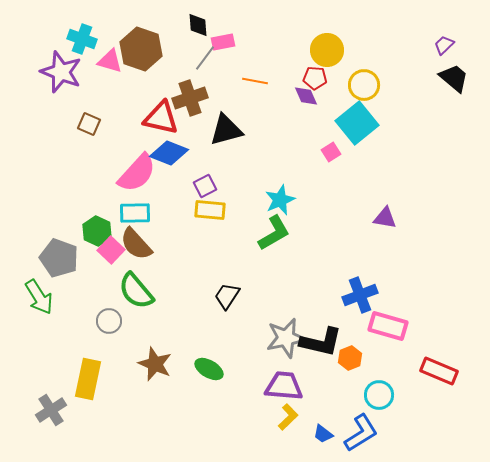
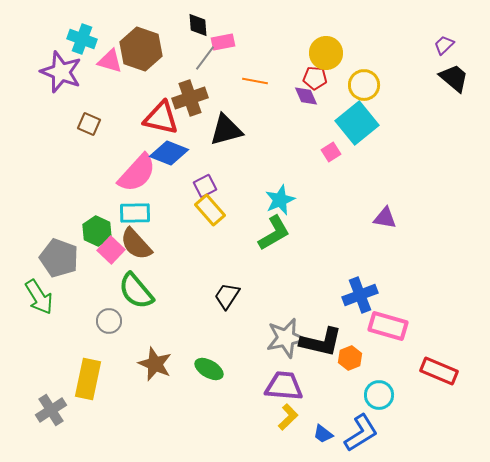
yellow circle at (327, 50): moved 1 px left, 3 px down
yellow rectangle at (210, 210): rotated 44 degrees clockwise
